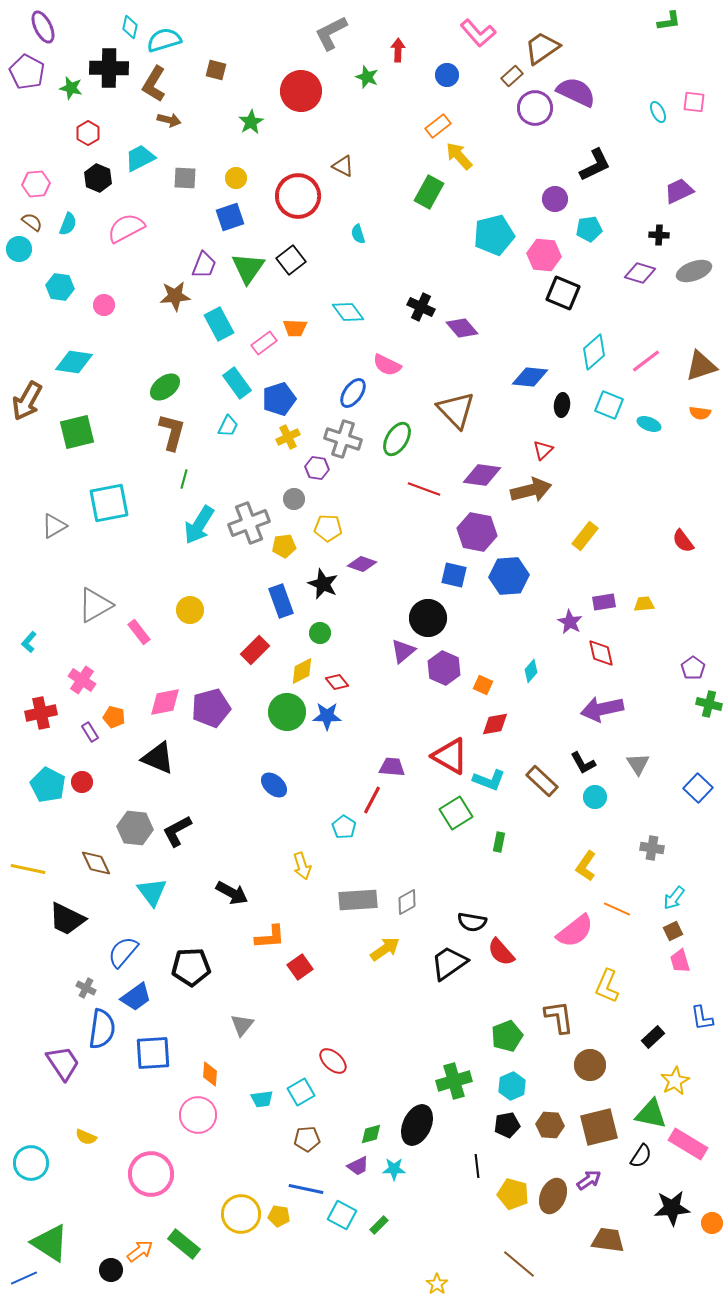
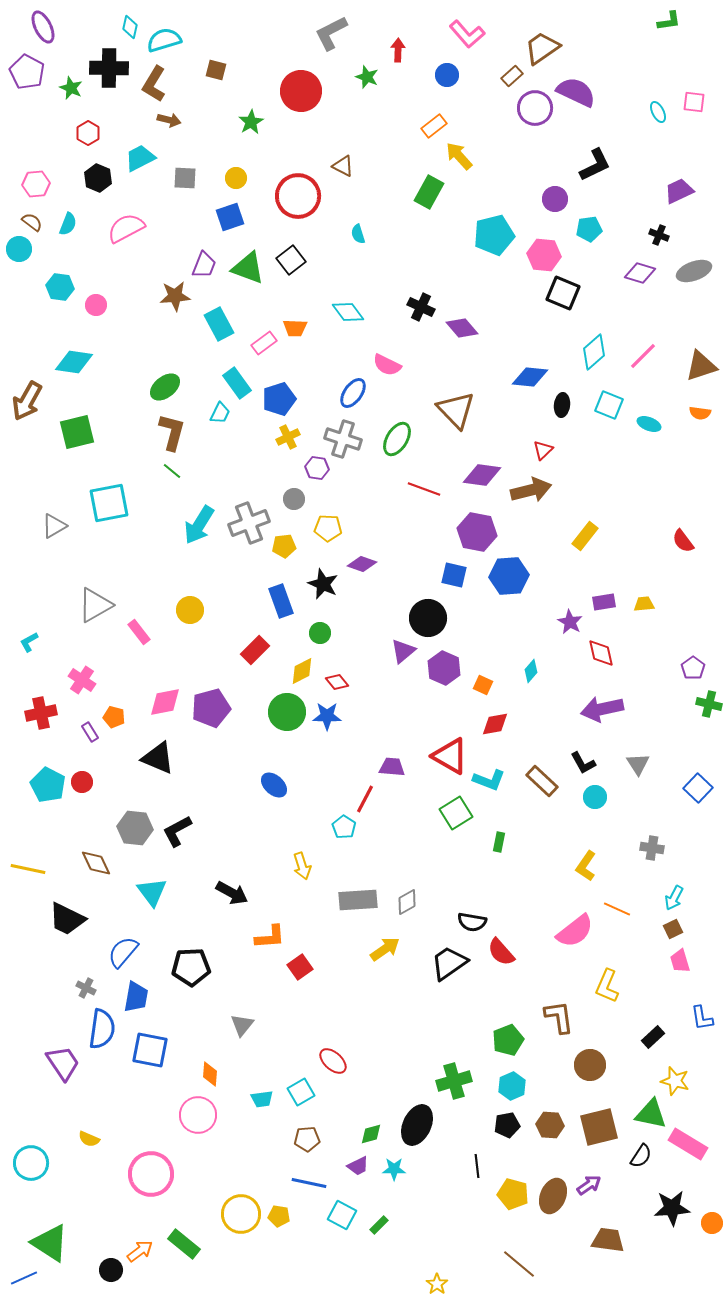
pink L-shape at (478, 33): moved 11 px left, 1 px down
green star at (71, 88): rotated 10 degrees clockwise
orange rectangle at (438, 126): moved 4 px left
black cross at (659, 235): rotated 18 degrees clockwise
green triangle at (248, 268): rotated 45 degrees counterclockwise
pink circle at (104, 305): moved 8 px left
pink line at (646, 361): moved 3 px left, 5 px up; rotated 8 degrees counterclockwise
cyan trapezoid at (228, 426): moved 8 px left, 13 px up
green line at (184, 479): moved 12 px left, 8 px up; rotated 66 degrees counterclockwise
cyan L-shape at (29, 642): rotated 20 degrees clockwise
red line at (372, 800): moved 7 px left, 1 px up
cyan arrow at (674, 898): rotated 10 degrees counterclockwise
brown square at (673, 931): moved 2 px up
blue trapezoid at (136, 997): rotated 44 degrees counterclockwise
green pentagon at (507, 1036): moved 1 px right, 4 px down
blue square at (153, 1053): moved 3 px left, 3 px up; rotated 15 degrees clockwise
yellow star at (675, 1081): rotated 28 degrees counterclockwise
yellow semicircle at (86, 1137): moved 3 px right, 2 px down
purple arrow at (589, 1180): moved 5 px down
blue line at (306, 1189): moved 3 px right, 6 px up
